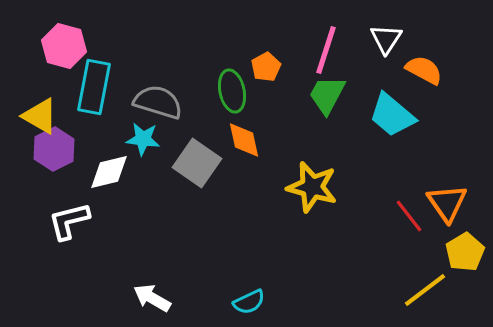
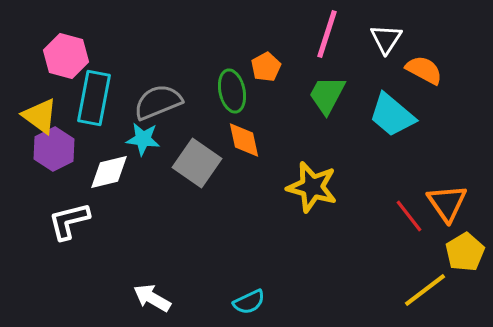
pink hexagon: moved 2 px right, 10 px down
pink line: moved 1 px right, 16 px up
cyan rectangle: moved 11 px down
gray semicircle: rotated 39 degrees counterclockwise
yellow triangle: rotated 6 degrees clockwise
